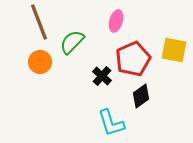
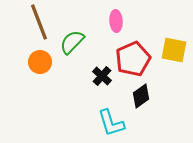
pink ellipse: rotated 20 degrees counterclockwise
